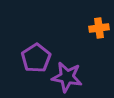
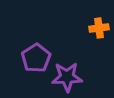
purple star: rotated 12 degrees counterclockwise
